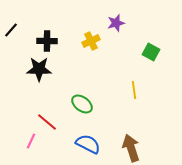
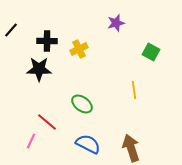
yellow cross: moved 12 px left, 8 px down
